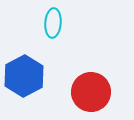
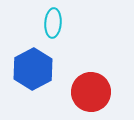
blue hexagon: moved 9 px right, 7 px up
